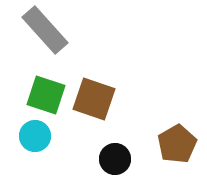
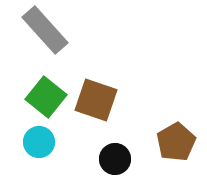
green square: moved 2 px down; rotated 21 degrees clockwise
brown square: moved 2 px right, 1 px down
cyan circle: moved 4 px right, 6 px down
brown pentagon: moved 1 px left, 2 px up
